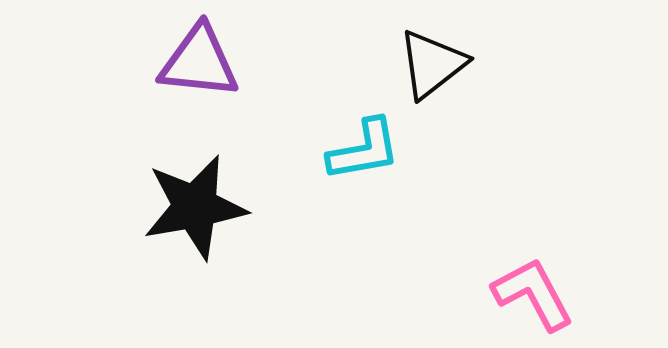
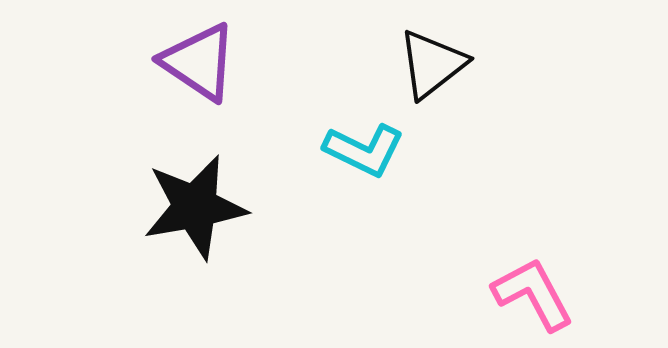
purple triangle: rotated 28 degrees clockwise
cyan L-shape: rotated 36 degrees clockwise
